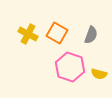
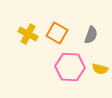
pink hexagon: rotated 16 degrees counterclockwise
yellow semicircle: moved 1 px right, 5 px up
